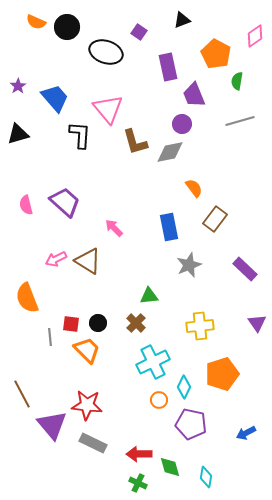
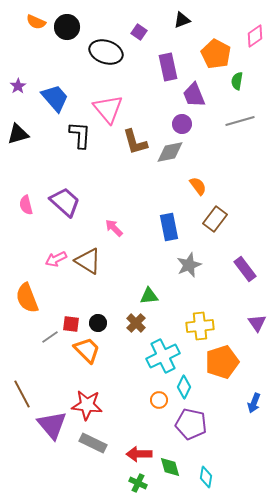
orange semicircle at (194, 188): moved 4 px right, 2 px up
purple rectangle at (245, 269): rotated 10 degrees clockwise
gray line at (50, 337): rotated 60 degrees clockwise
cyan cross at (153, 362): moved 10 px right, 6 px up
orange pentagon at (222, 374): moved 12 px up
blue arrow at (246, 433): moved 8 px right, 30 px up; rotated 42 degrees counterclockwise
